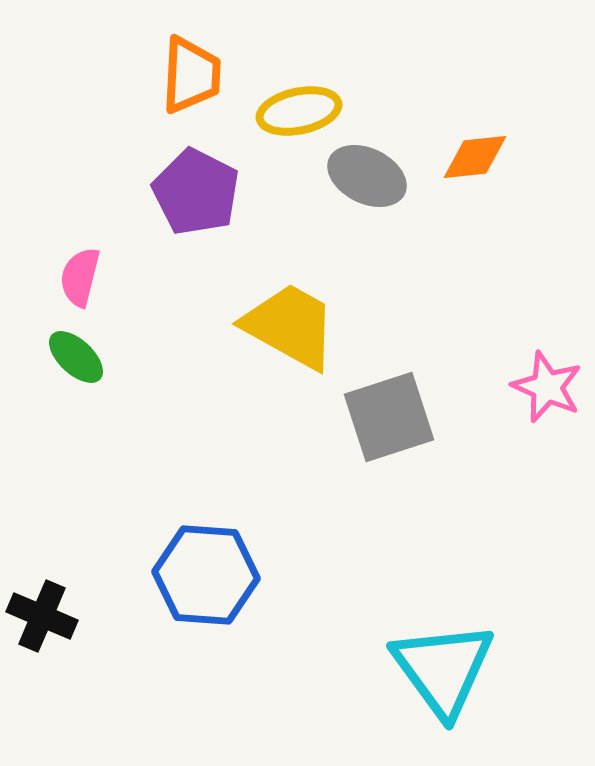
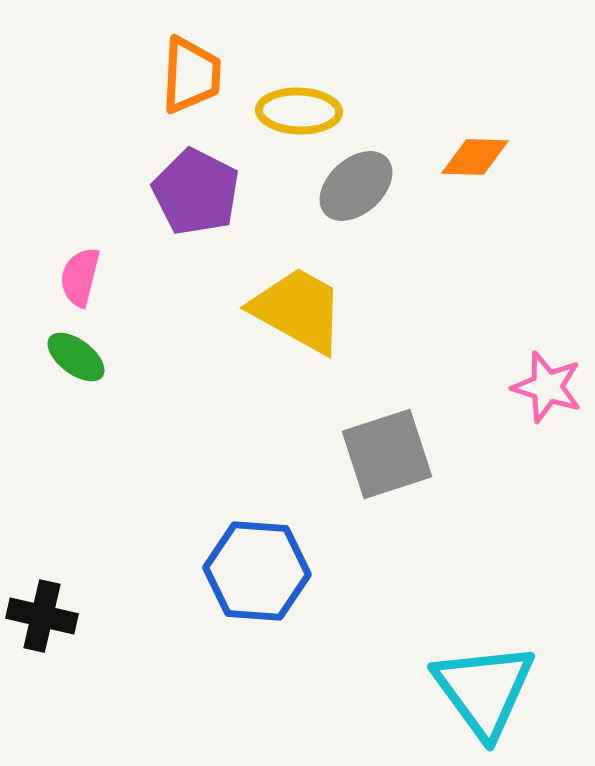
yellow ellipse: rotated 14 degrees clockwise
orange diamond: rotated 8 degrees clockwise
gray ellipse: moved 11 px left, 10 px down; rotated 68 degrees counterclockwise
yellow trapezoid: moved 8 px right, 16 px up
green ellipse: rotated 6 degrees counterclockwise
pink star: rotated 6 degrees counterclockwise
gray square: moved 2 px left, 37 px down
blue hexagon: moved 51 px right, 4 px up
black cross: rotated 10 degrees counterclockwise
cyan triangle: moved 41 px right, 21 px down
